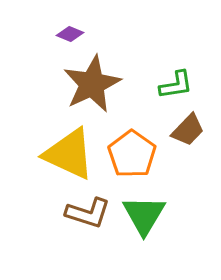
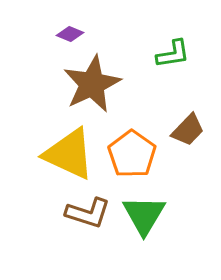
green L-shape: moved 3 px left, 31 px up
